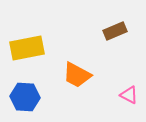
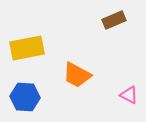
brown rectangle: moved 1 px left, 11 px up
